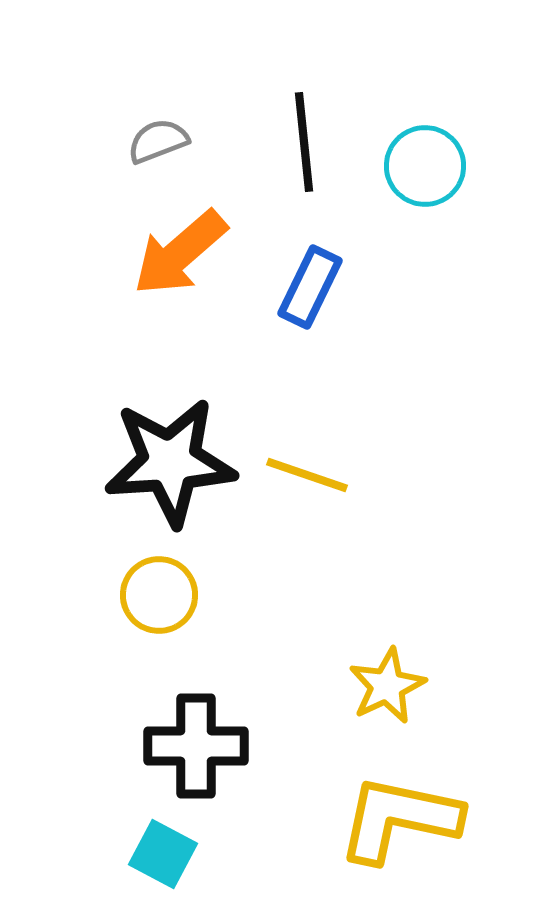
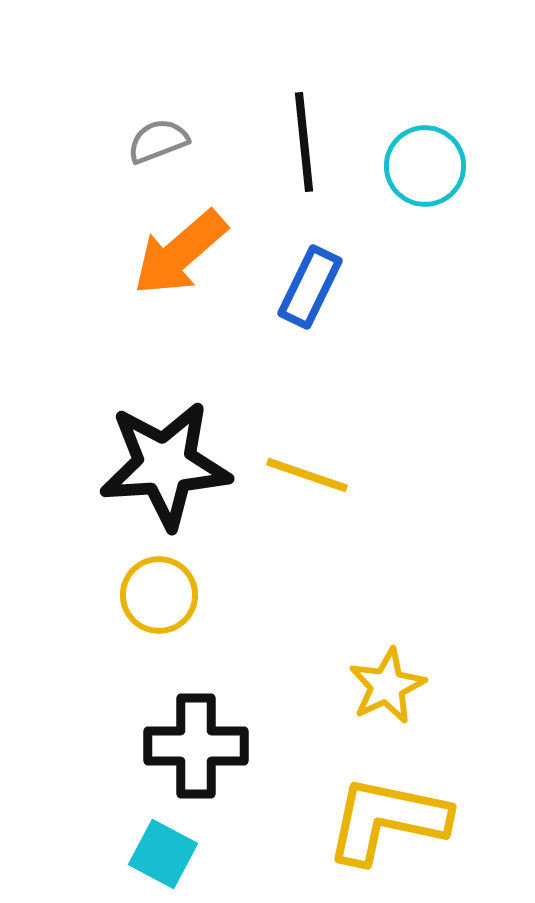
black star: moved 5 px left, 3 px down
yellow L-shape: moved 12 px left, 1 px down
